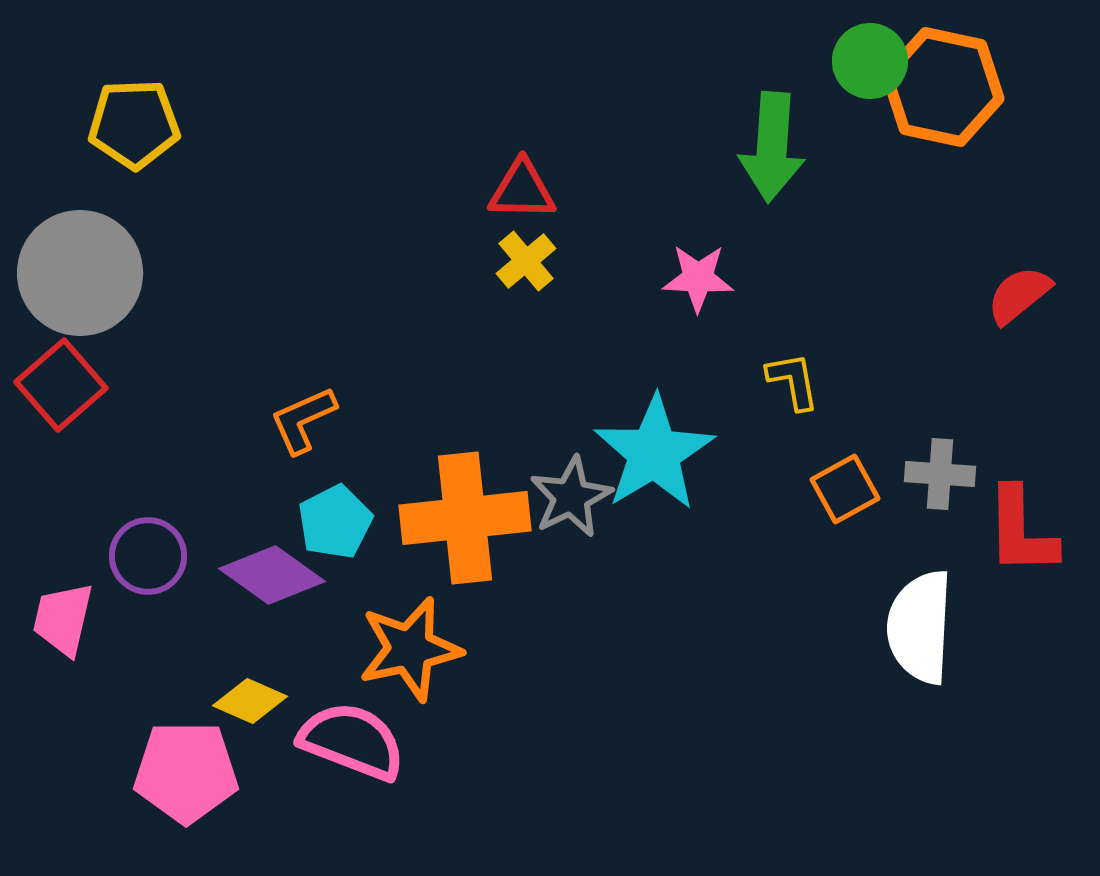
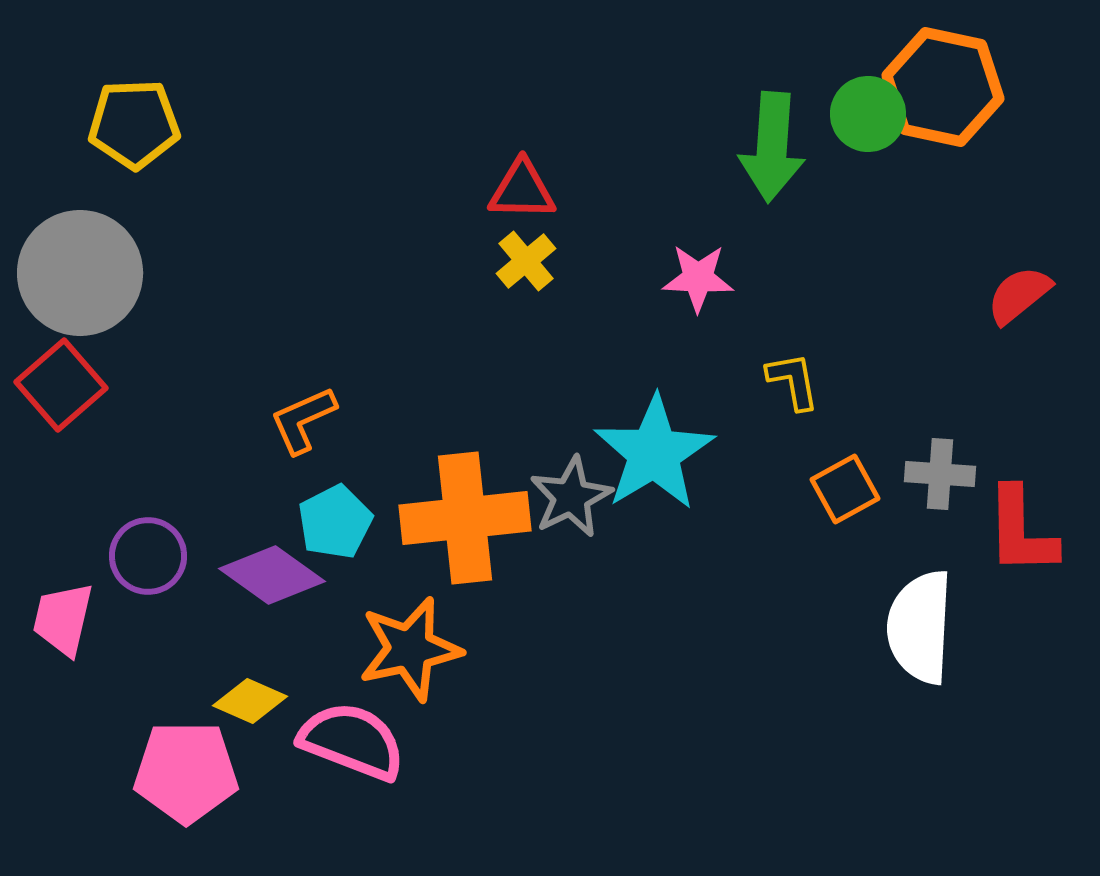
green circle: moved 2 px left, 53 px down
